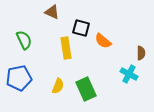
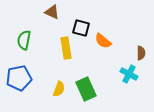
green semicircle: rotated 144 degrees counterclockwise
yellow semicircle: moved 1 px right, 3 px down
